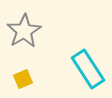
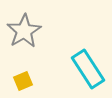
yellow square: moved 2 px down
